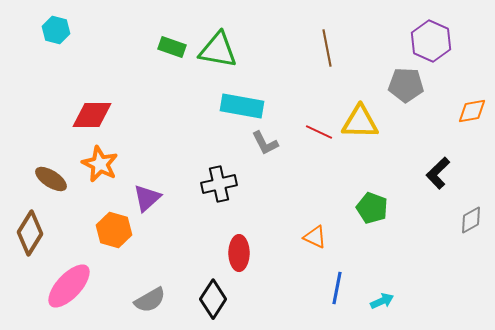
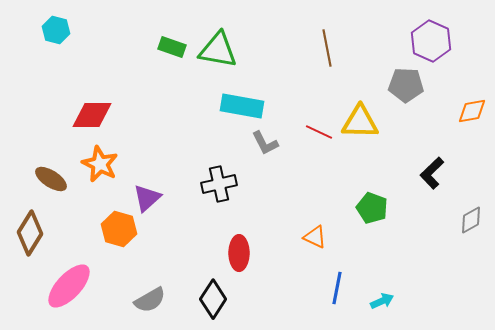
black L-shape: moved 6 px left
orange hexagon: moved 5 px right, 1 px up
